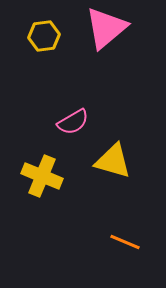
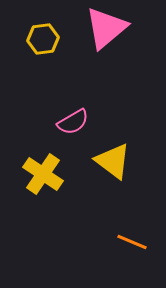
yellow hexagon: moved 1 px left, 3 px down
yellow triangle: rotated 21 degrees clockwise
yellow cross: moved 1 px right, 2 px up; rotated 12 degrees clockwise
orange line: moved 7 px right
